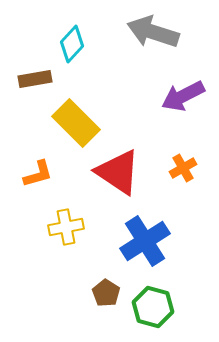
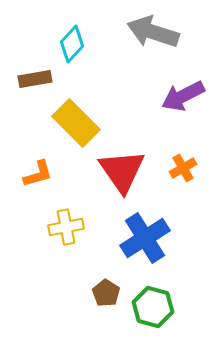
red triangle: moved 4 px right, 1 px up; rotated 21 degrees clockwise
blue cross: moved 3 px up
